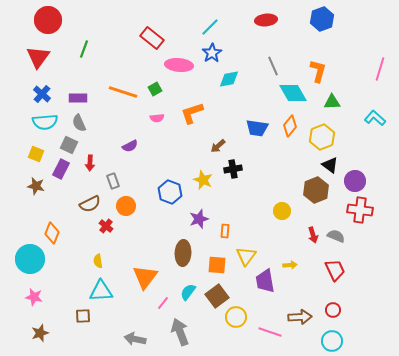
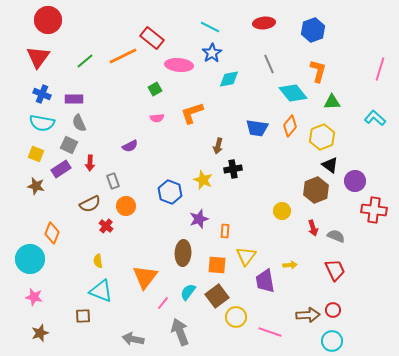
blue hexagon at (322, 19): moved 9 px left, 11 px down
red ellipse at (266, 20): moved 2 px left, 3 px down
cyan line at (210, 27): rotated 72 degrees clockwise
green line at (84, 49): moved 1 px right, 12 px down; rotated 30 degrees clockwise
gray line at (273, 66): moved 4 px left, 2 px up
orange line at (123, 92): moved 36 px up; rotated 44 degrees counterclockwise
cyan diamond at (293, 93): rotated 8 degrees counterclockwise
blue cross at (42, 94): rotated 18 degrees counterclockwise
purple rectangle at (78, 98): moved 4 px left, 1 px down
cyan semicircle at (45, 122): moved 3 px left, 1 px down; rotated 15 degrees clockwise
brown arrow at (218, 146): rotated 35 degrees counterclockwise
purple rectangle at (61, 169): rotated 30 degrees clockwise
red cross at (360, 210): moved 14 px right
red arrow at (313, 235): moved 7 px up
cyan triangle at (101, 291): rotated 25 degrees clockwise
brown arrow at (300, 317): moved 8 px right, 2 px up
gray arrow at (135, 339): moved 2 px left
